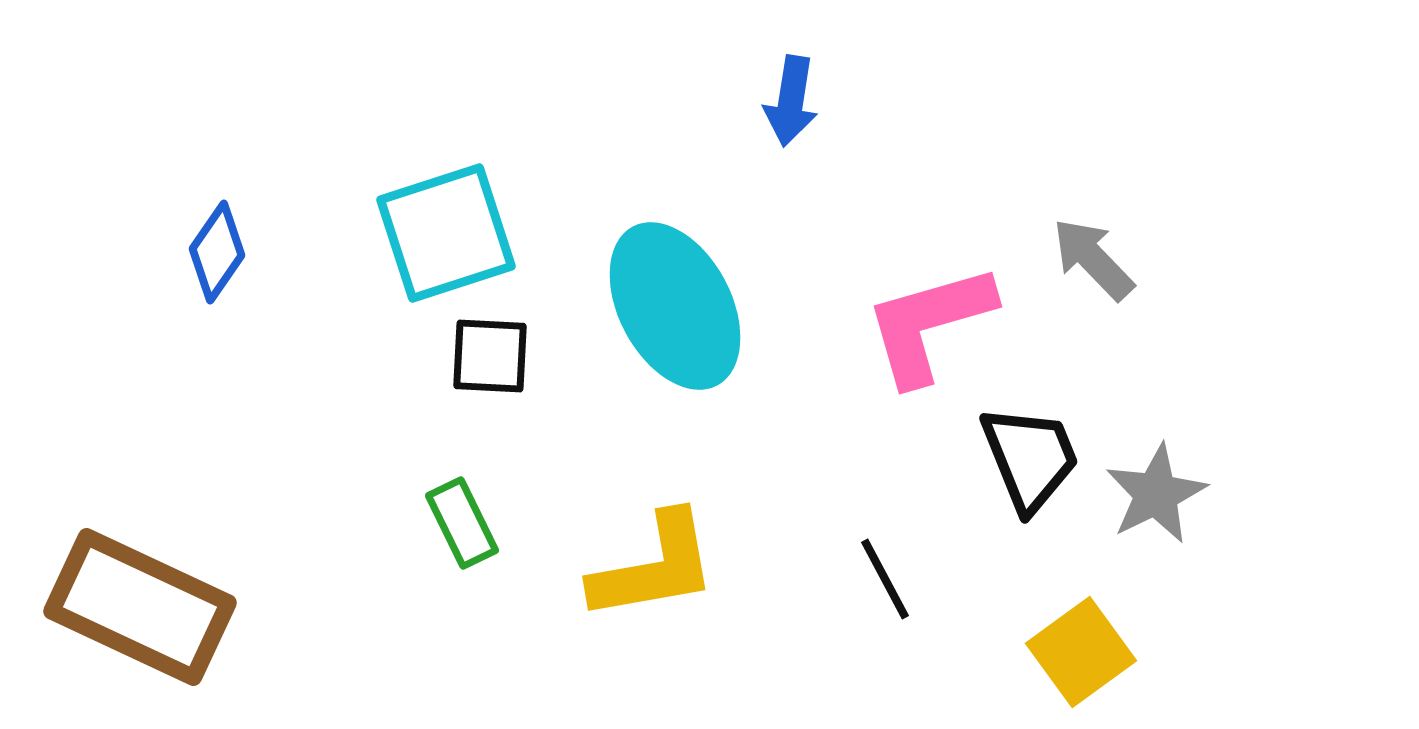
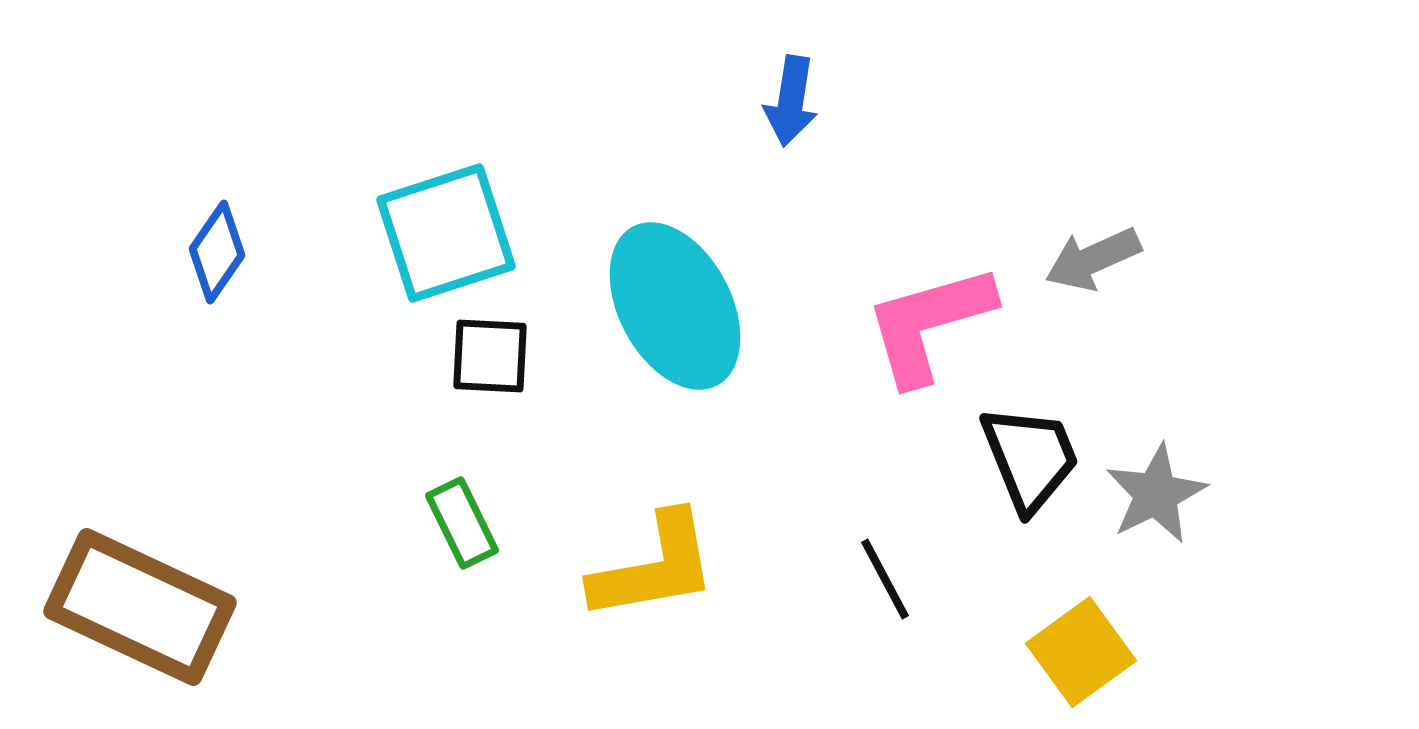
gray arrow: rotated 70 degrees counterclockwise
